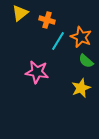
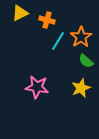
yellow triangle: rotated 12 degrees clockwise
orange star: rotated 15 degrees clockwise
pink star: moved 15 px down
